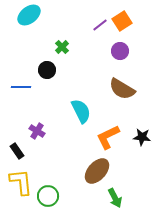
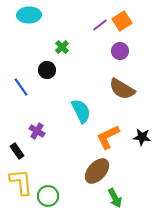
cyan ellipse: rotated 35 degrees clockwise
blue line: rotated 54 degrees clockwise
